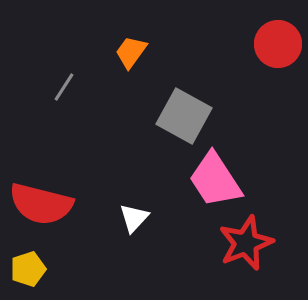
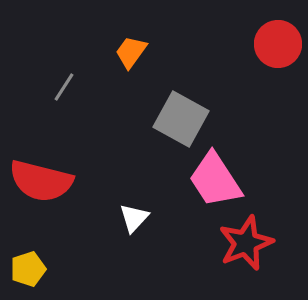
gray square: moved 3 px left, 3 px down
red semicircle: moved 23 px up
